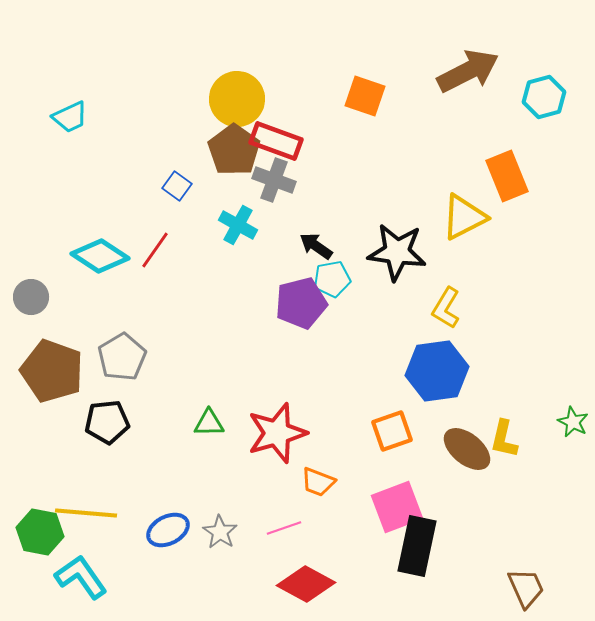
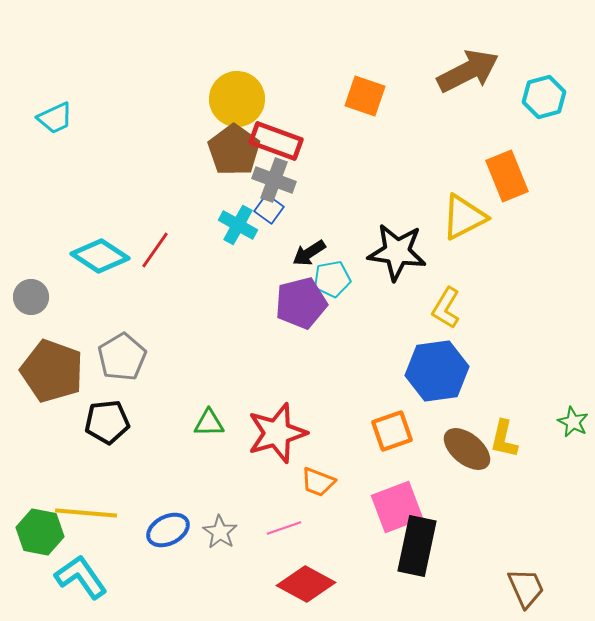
cyan trapezoid at (70, 117): moved 15 px left, 1 px down
blue square at (177, 186): moved 92 px right, 23 px down
black arrow at (316, 246): moved 7 px left, 7 px down; rotated 68 degrees counterclockwise
